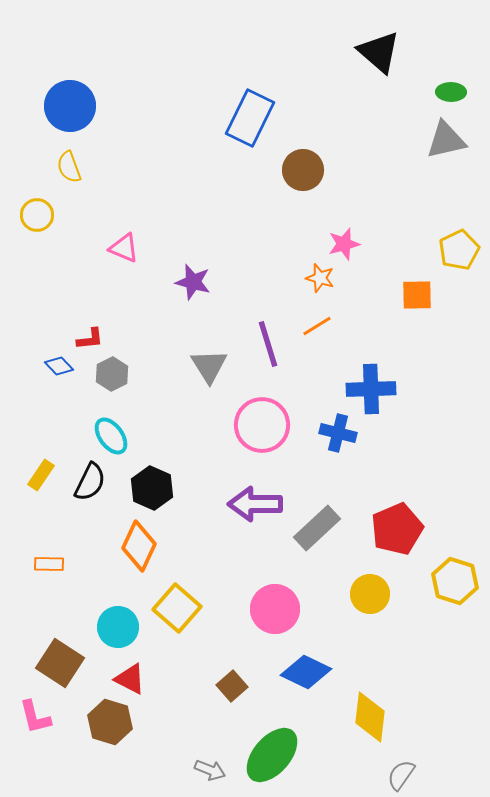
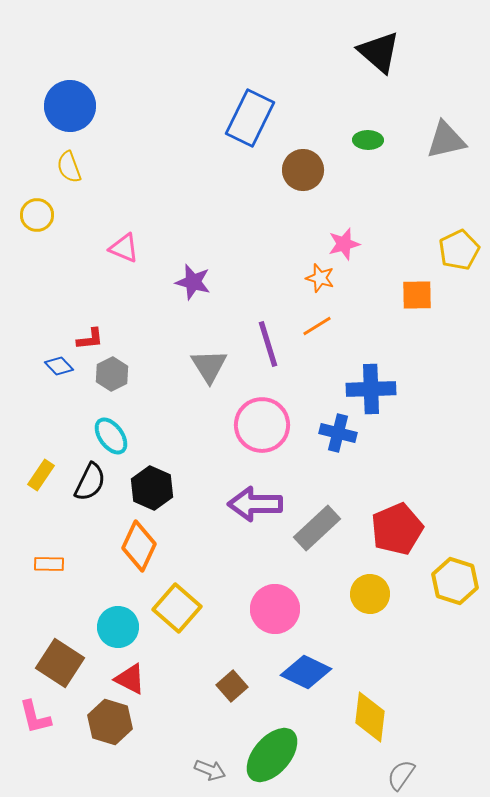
green ellipse at (451, 92): moved 83 px left, 48 px down
